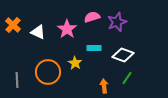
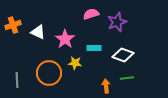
pink semicircle: moved 1 px left, 3 px up
orange cross: rotated 28 degrees clockwise
pink star: moved 2 px left, 10 px down
yellow star: rotated 24 degrees counterclockwise
orange circle: moved 1 px right, 1 px down
green line: rotated 48 degrees clockwise
orange arrow: moved 2 px right
